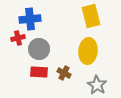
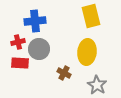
blue cross: moved 5 px right, 2 px down
red cross: moved 4 px down
yellow ellipse: moved 1 px left, 1 px down
red rectangle: moved 19 px left, 9 px up
